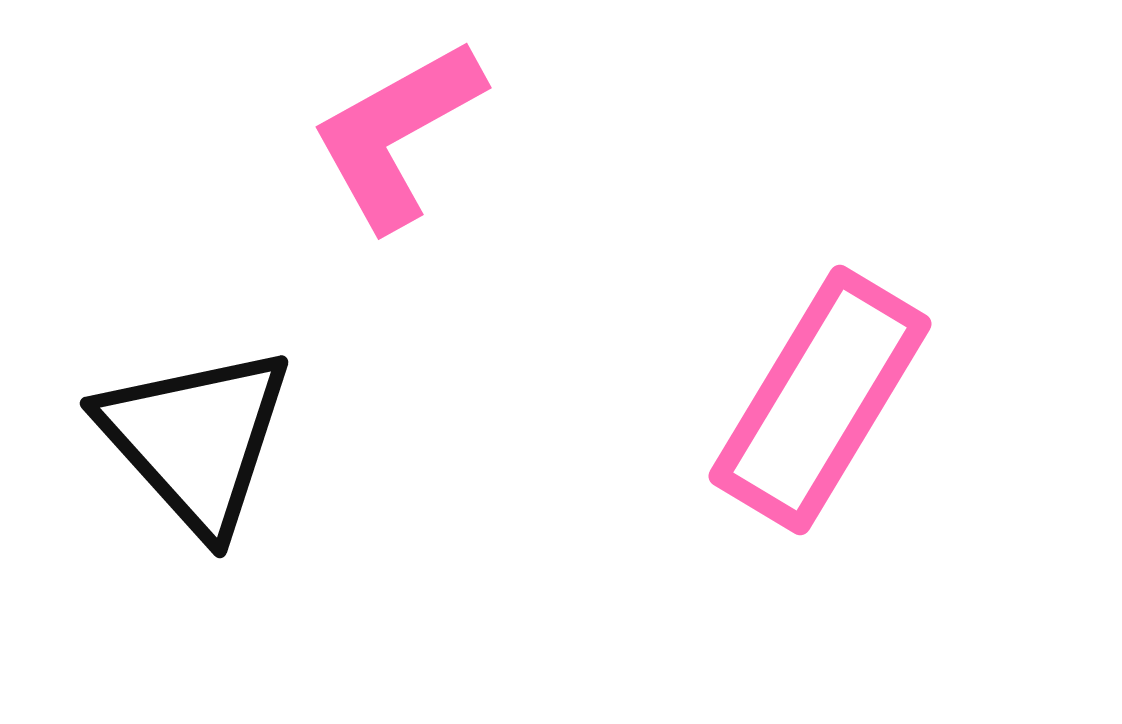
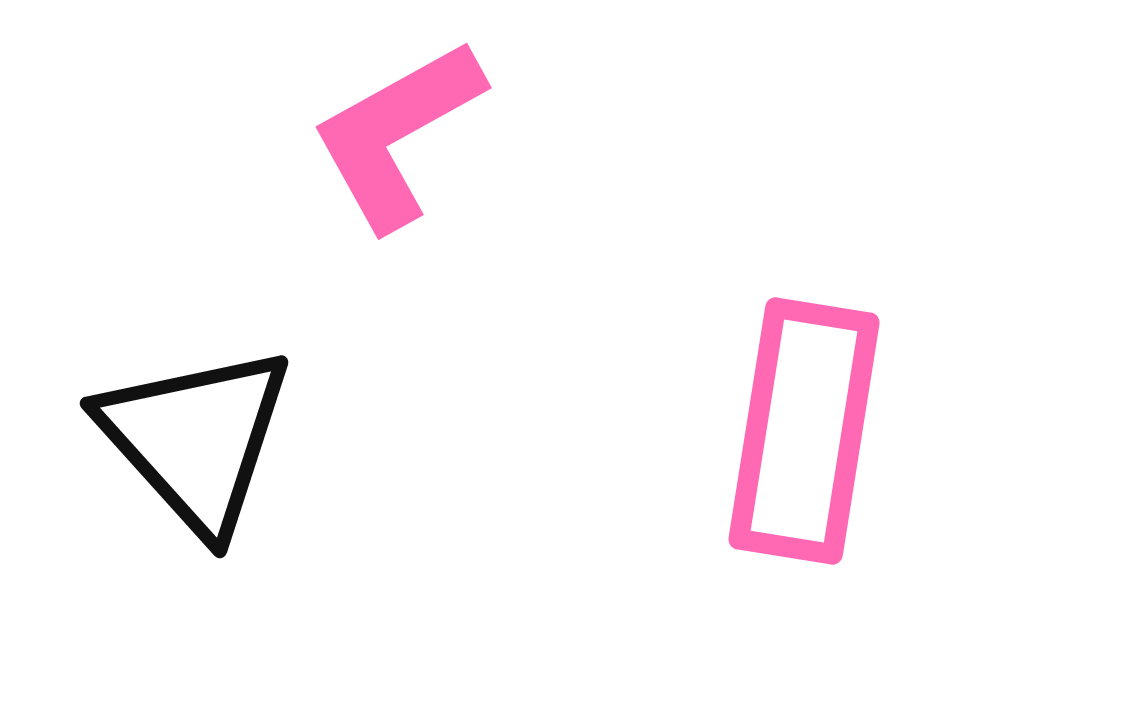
pink rectangle: moved 16 px left, 31 px down; rotated 22 degrees counterclockwise
